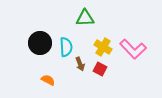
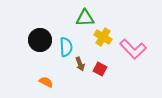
black circle: moved 3 px up
yellow cross: moved 10 px up
orange semicircle: moved 2 px left, 2 px down
